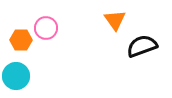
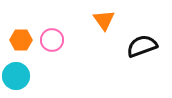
orange triangle: moved 11 px left
pink circle: moved 6 px right, 12 px down
